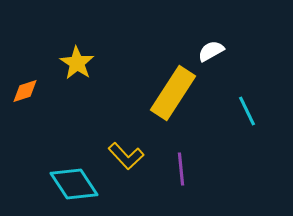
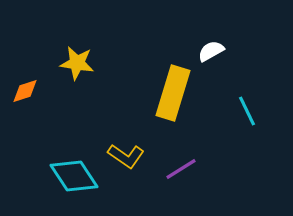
yellow star: rotated 24 degrees counterclockwise
yellow rectangle: rotated 16 degrees counterclockwise
yellow L-shape: rotated 12 degrees counterclockwise
purple line: rotated 64 degrees clockwise
cyan diamond: moved 8 px up
